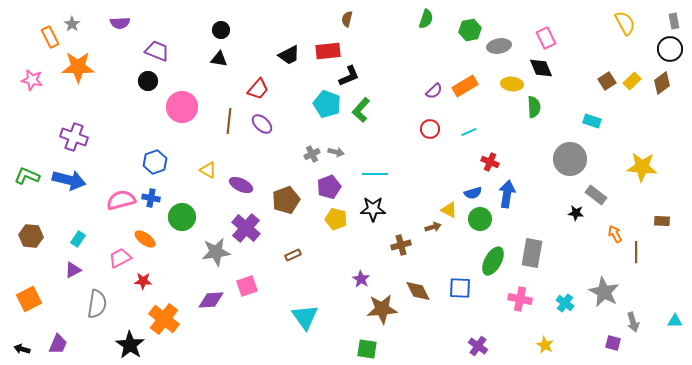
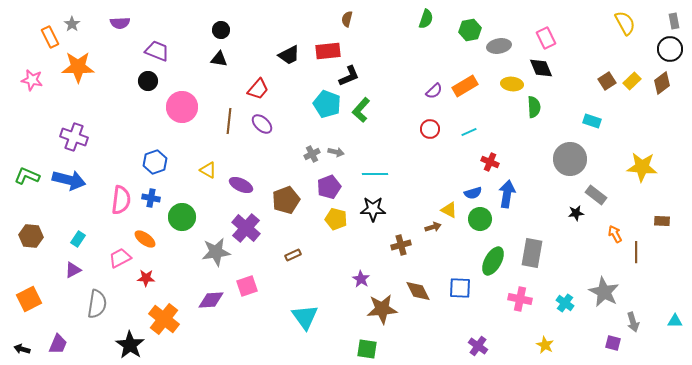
pink semicircle at (121, 200): rotated 112 degrees clockwise
black star at (576, 213): rotated 14 degrees counterclockwise
red star at (143, 281): moved 3 px right, 3 px up
